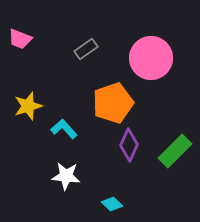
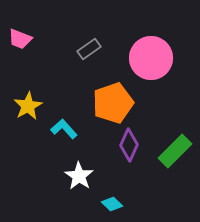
gray rectangle: moved 3 px right
yellow star: rotated 12 degrees counterclockwise
white star: moved 13 px right; rotated 28 degrees clockwise
